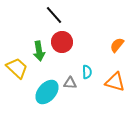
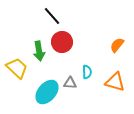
black line: moved 2 px left, 1 px down
